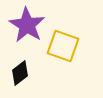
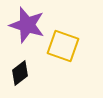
purple star: rotated 15 degrees counterclockwise
